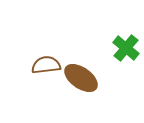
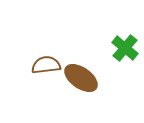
green cross: moved 1 px left
